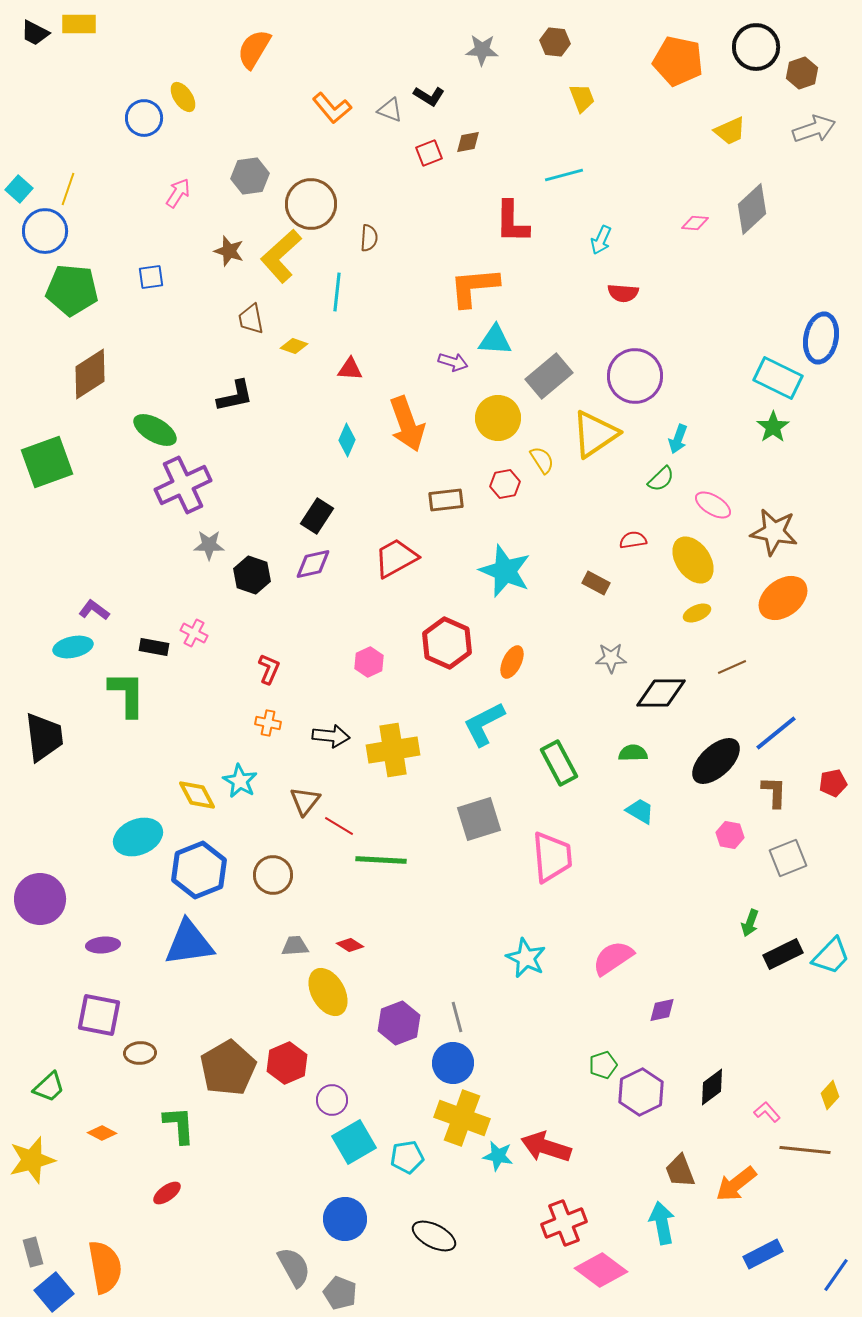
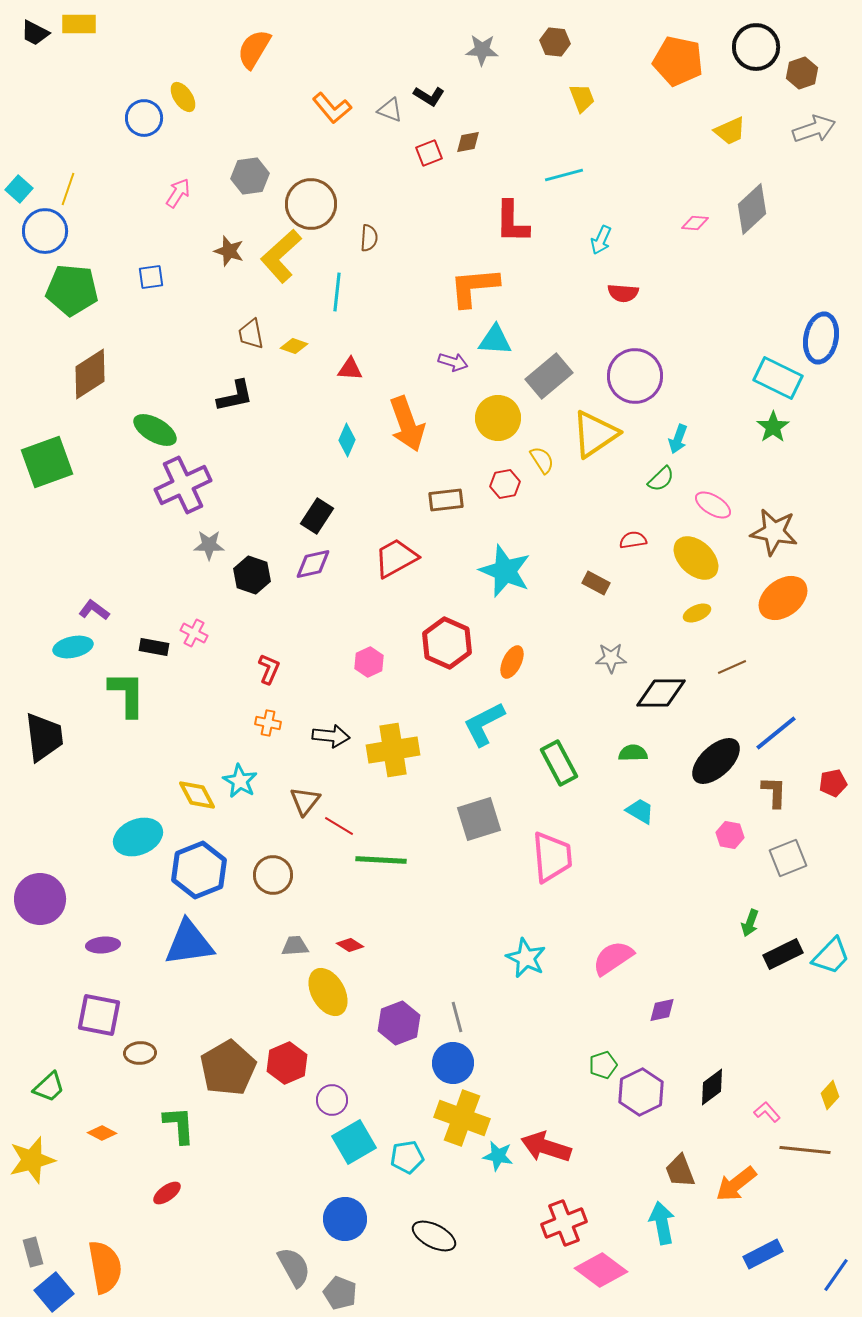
brown trapezoid at (251, 319): moved 15 px down
yellow ellipse at (693, 560): moved 3 px right, 2 px up; rotated 12 degrees counterclockwise
